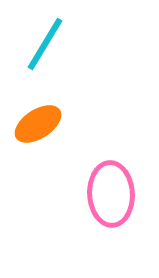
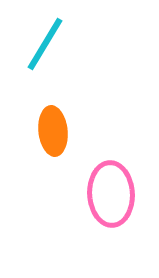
orange ellipse: moved 15 px right, 7 px down; rotated 63 degrees counterclockwise
